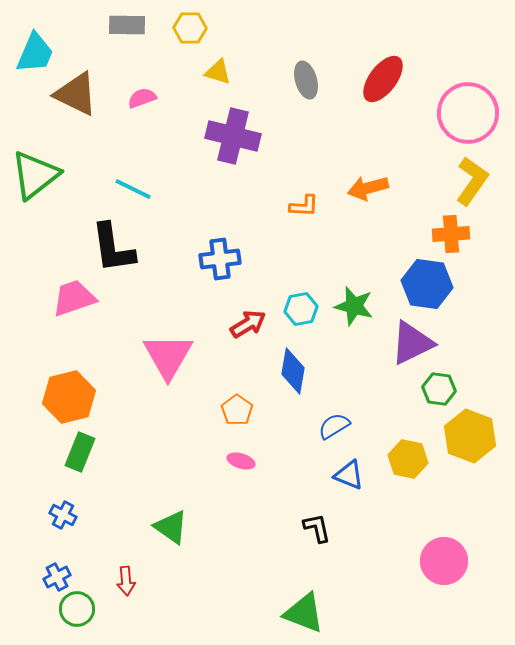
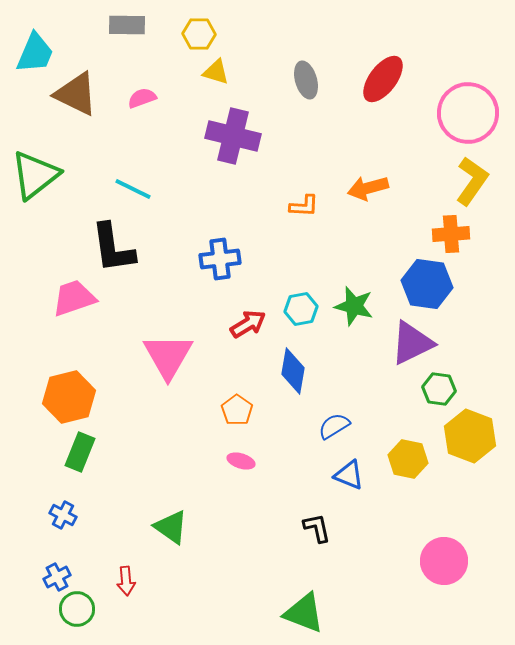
yellow hexagon at (190, 28): moved 9 px right, 6 px down
yellow triangle at (218, 72): moved 2 px left
